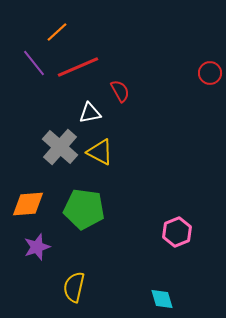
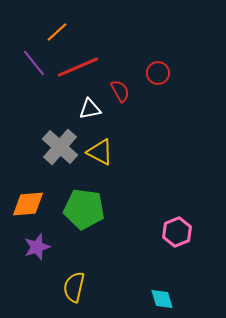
red circle: moved 52 px left
white triangle: moved 4 px up
